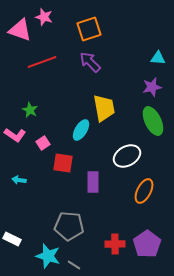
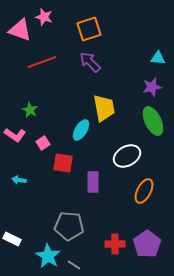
cyan star: rotated 15 degrees clockwise
